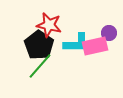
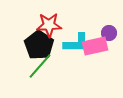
red star: rotated 15 degrees counterclockwise
